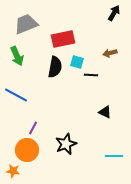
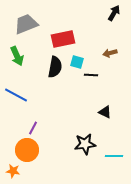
black star: moved 19 px right; rotated 15 degrees clockwise
